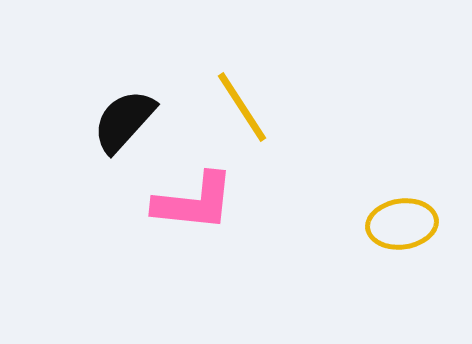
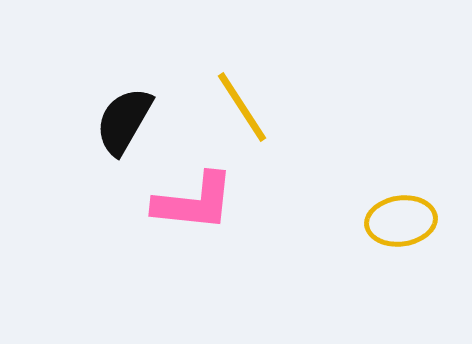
black semicircle: rotated 12 degrees counterclockwise
yellow ellipse: moved 1 px left, 3 px up
